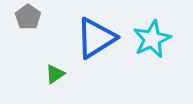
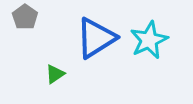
gray pentagon: moved 3 px left
cyan star: moved 3 px left, 1 px down
